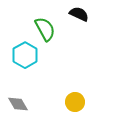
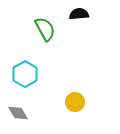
black semicircle: rotated 30 degrees counterclockwise
cyan hexagon: moved 19 px down
gray diamond: moved 9 px down
